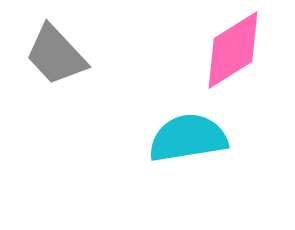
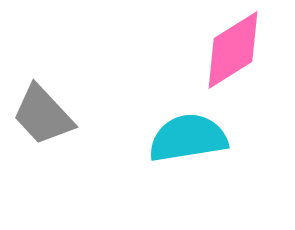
gray trapezoid: moved 13 px left, 60 px down
